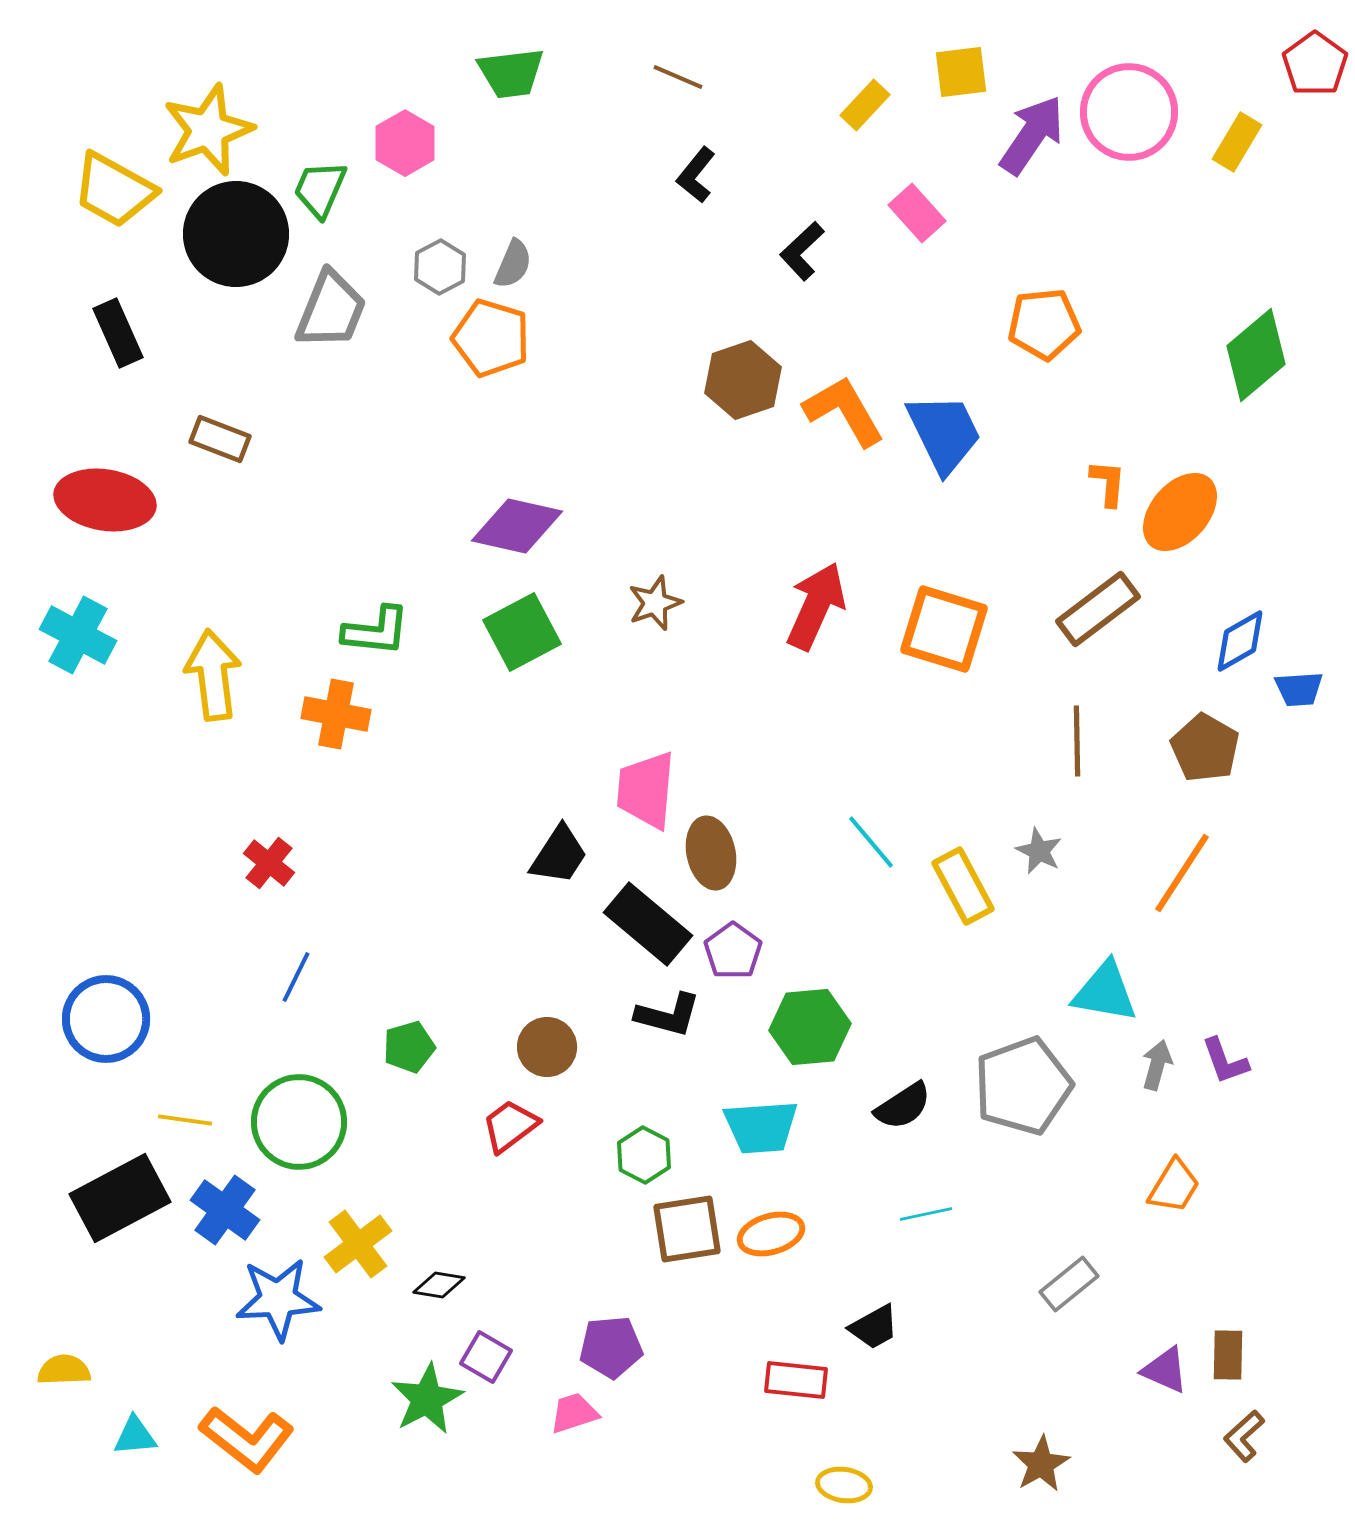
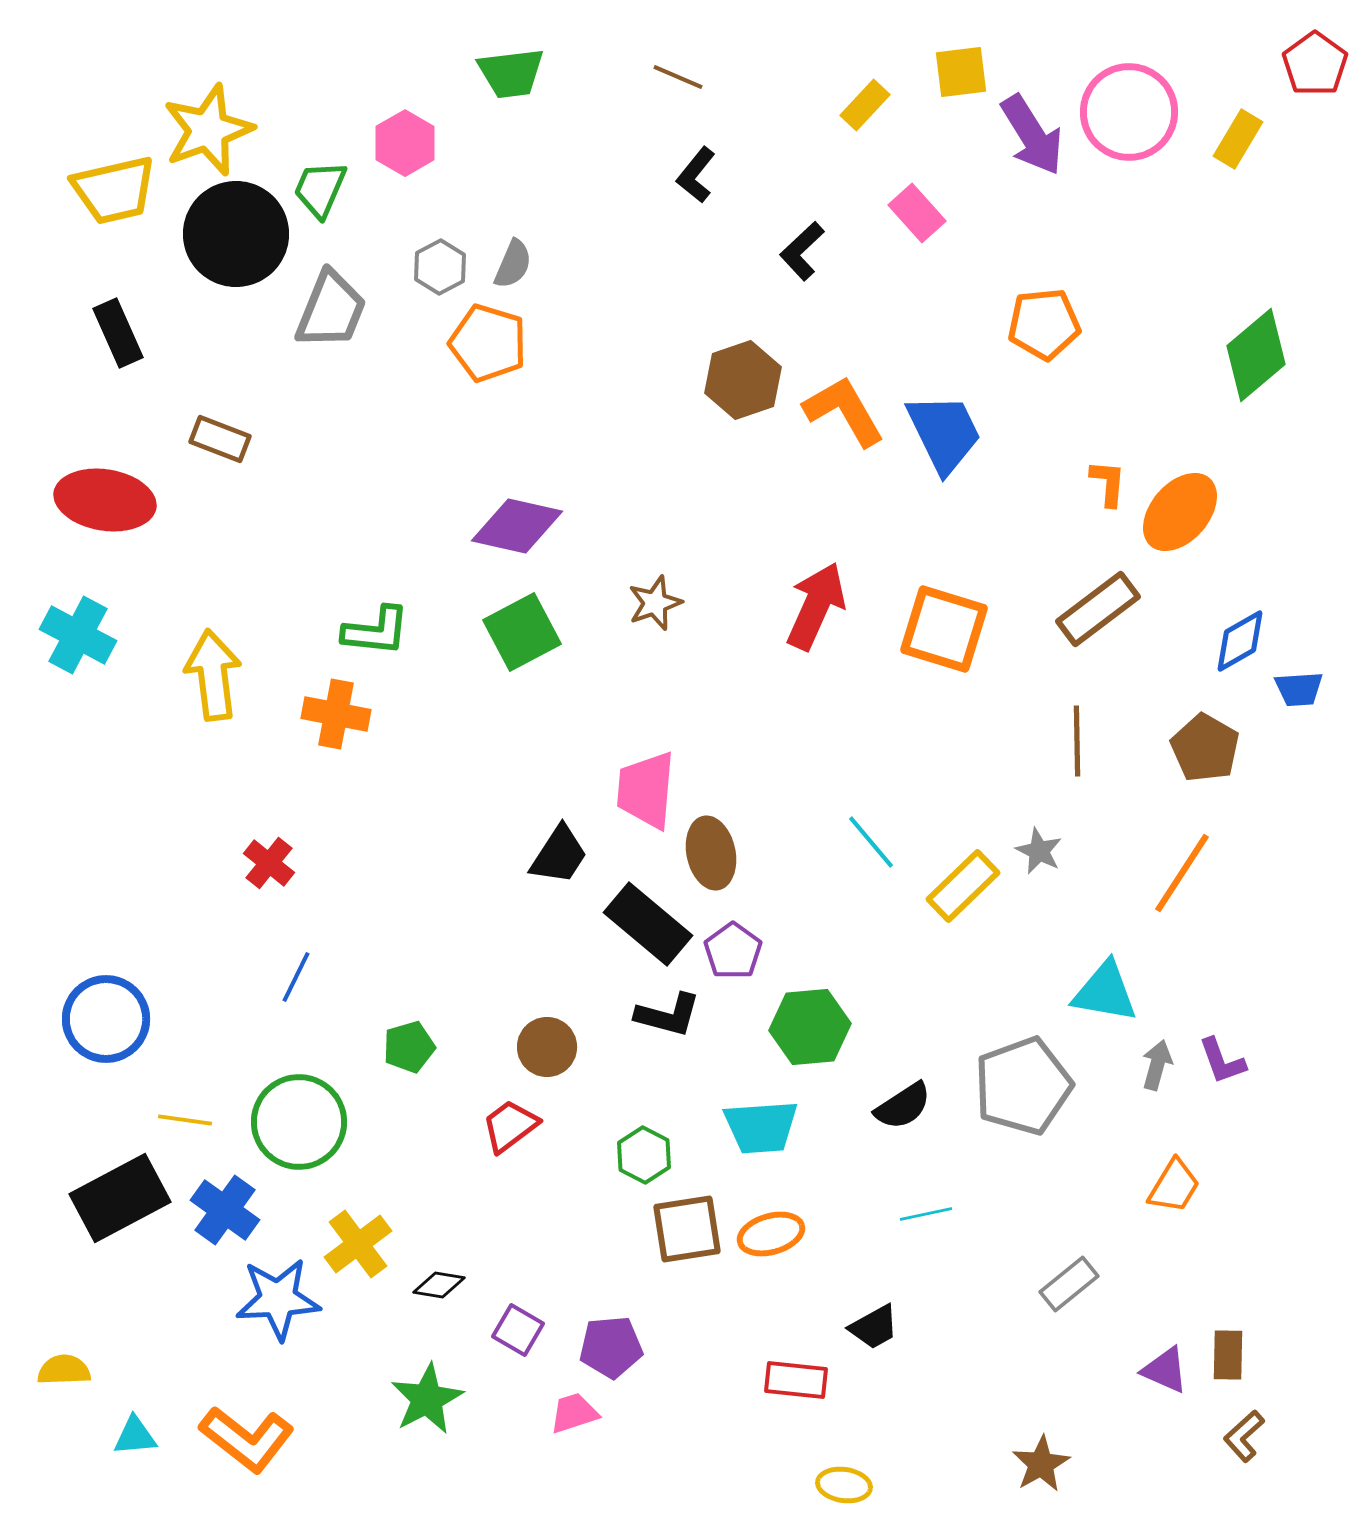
purple arrow at (1032, 135): rotated 114 degrees clockwise
yellow rectangle at (1237, 142): moved 1 px right, 3 px up
yellow trapezoid at (114, 190): rotated 42 degrees counterclockwise
orange pentagon at (491, 338): moved 3 px left, 5 px down
yellow rectangle at (963, 886): rotated 74 degrees clockwise
purple L-shape at (1225, 1061): moved 3 px left
purple square at (486, 1357): moved 32 px right, 27 px up
